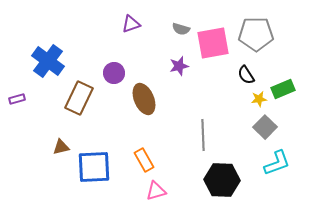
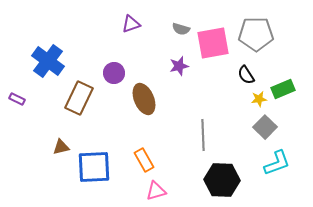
purple rectangle: rotated 42 degrees clockwise
